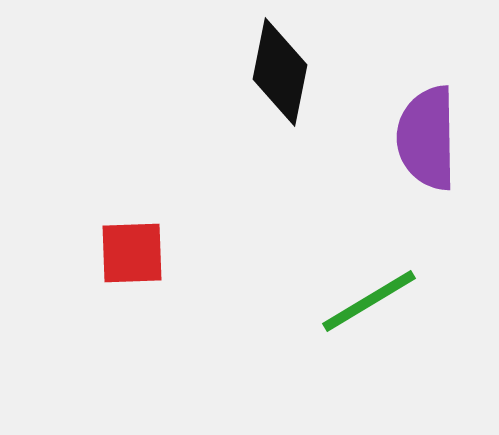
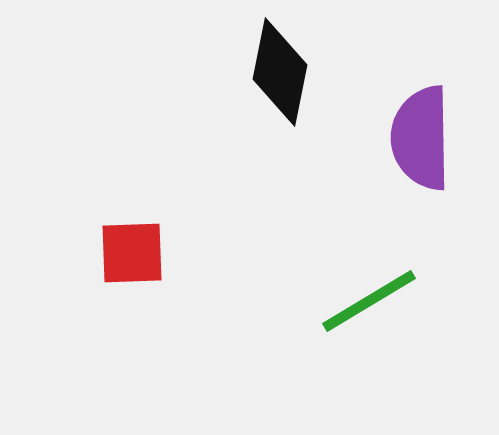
purple semicircle: moved 6 px left
